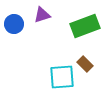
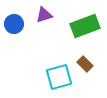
purple triangle: moved 2 px right
cyan square: moved 3 px left; rotated 12 degrees counterclockwise
